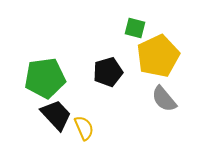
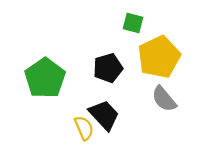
green square: moved 2 px left, 5 px up
yellow pentagon: moved 1 px right, 1 px down
black pentagon: moved 4 px up
green pentagon: rotated 27 degrees counterclockwise
black trapezoid: moved 48 px right
